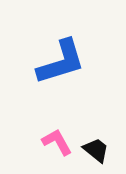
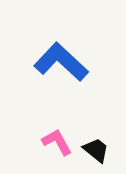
blue L-shape: rotated 120 degrees counterclockwise
